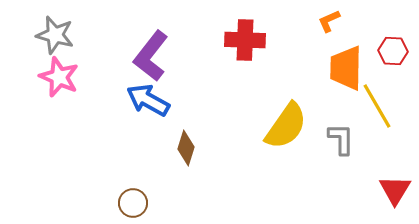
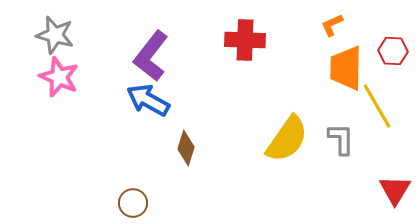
orange L-shape: moved 3 px right, 4 px down
yellow semicircle: moved 1 px right, 13 px down
